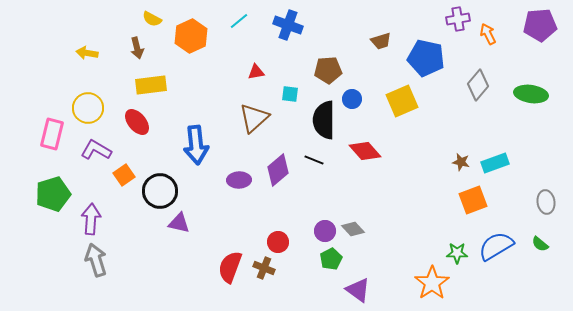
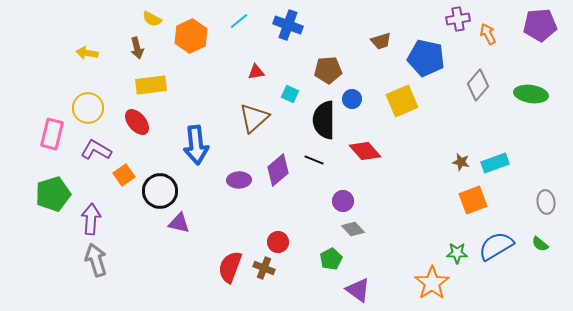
cyan square at (290, 94): rotated 18 degrees clockwise
purple circle at (325, 231): moved 18 px right, 30 px up
